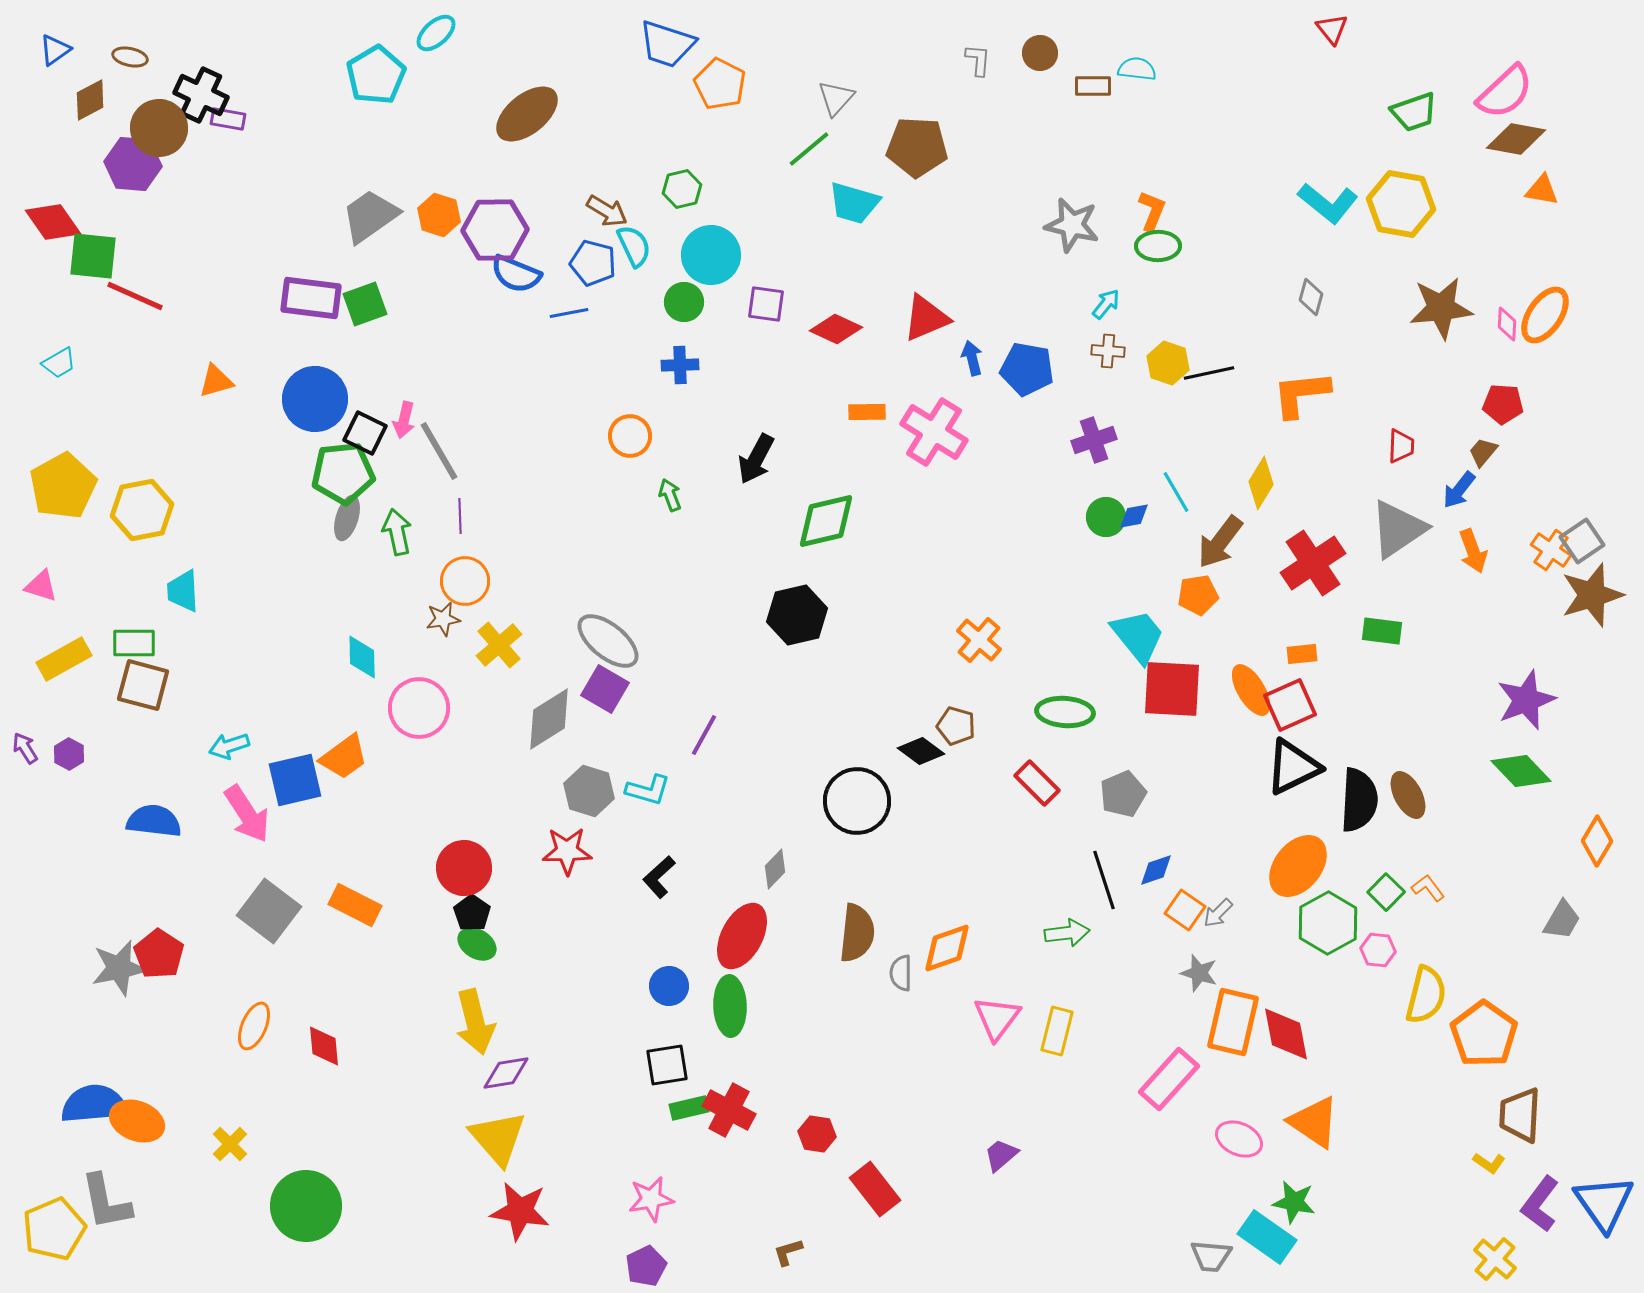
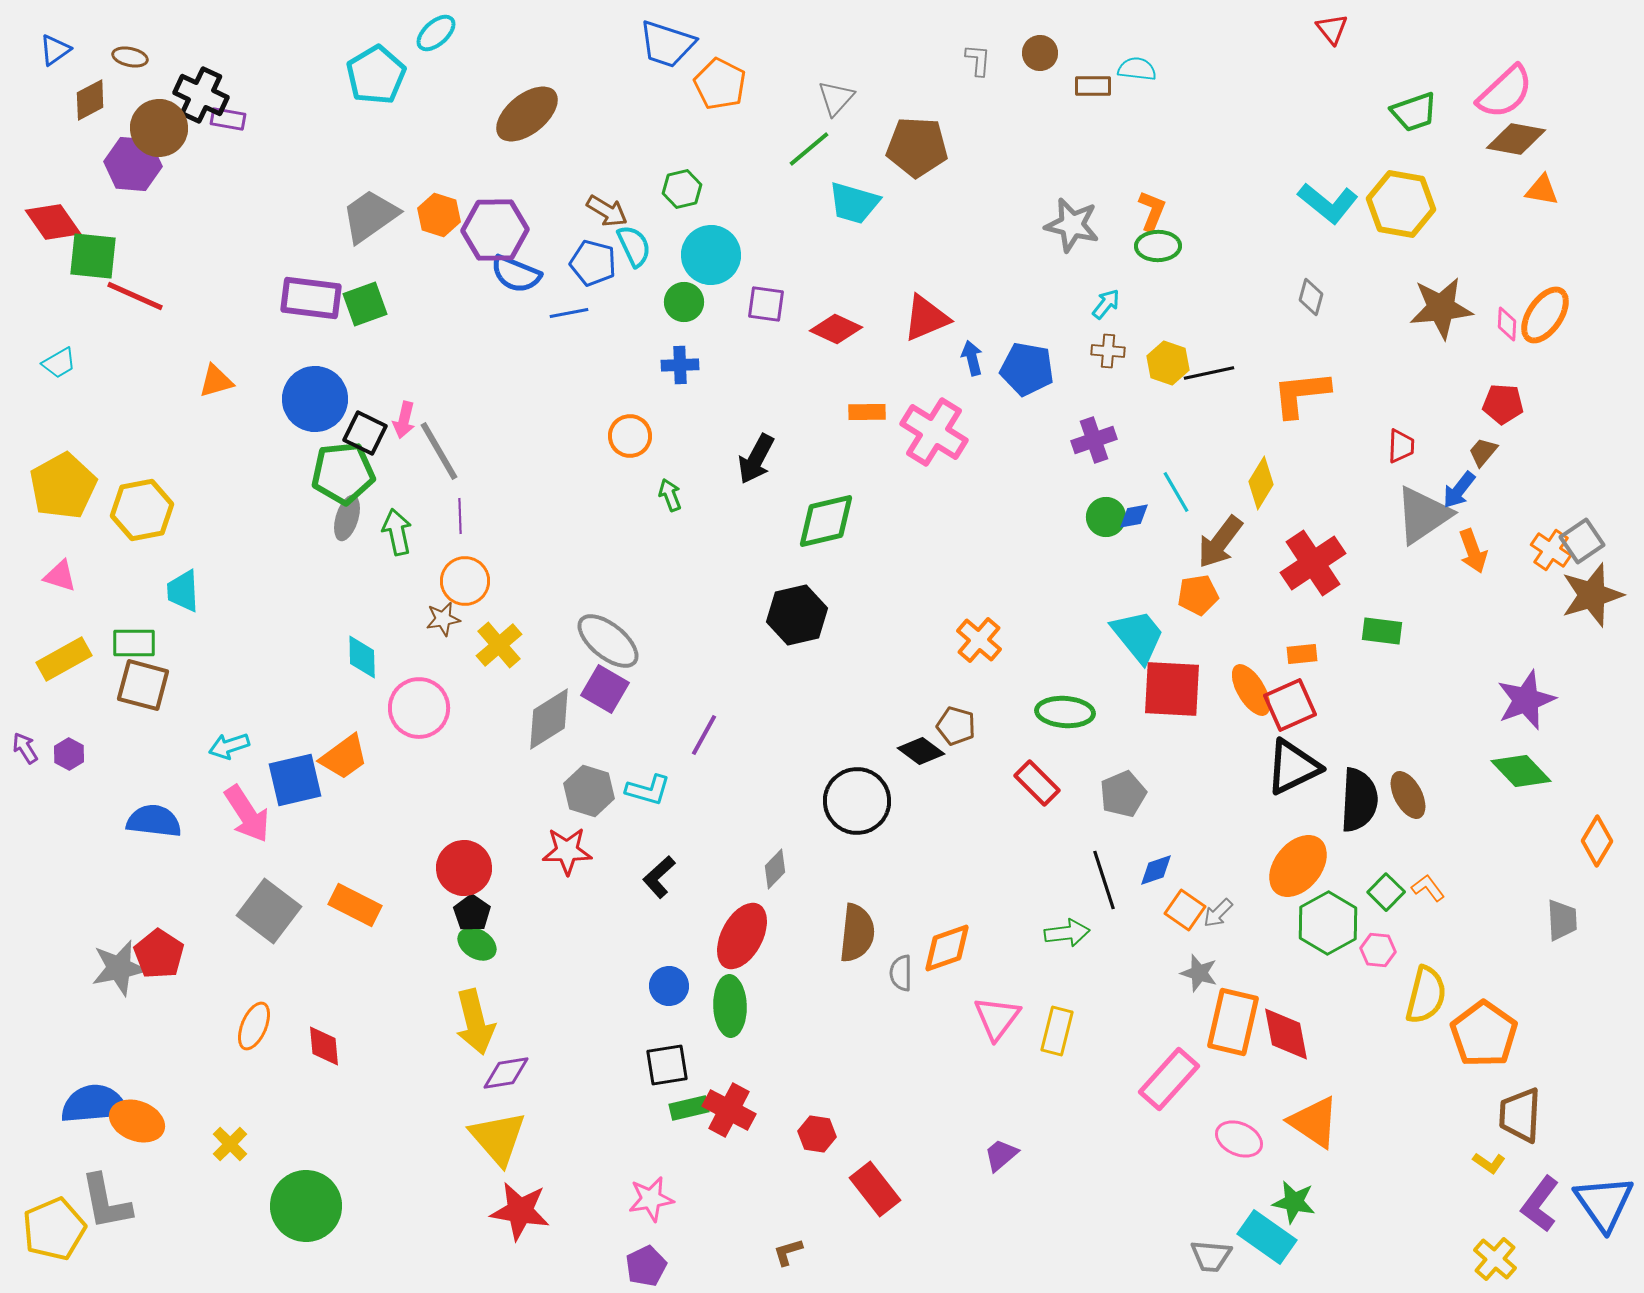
gray triangle at (1398, 529): moved 25 px right, 14 px up
pink triangle at (41, 586): moved 19 px right, 10 px up
gray trapezoid at (1562, 920): rotated 33 degrees counterclockwise
